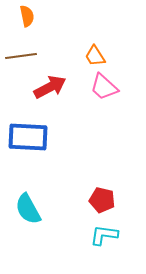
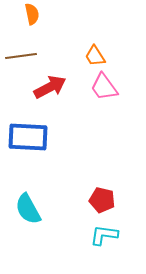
orange semicircle: moved 5 px right, 2 px up
pink trapezoid: rotated 12 degrees clockwise
